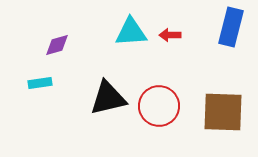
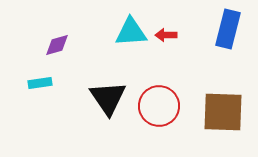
blue rectangle: moved 3 px left, 2 px down
red arrow: moved 4 px left
black triangle: rotated 51 degrees counterclockwise
